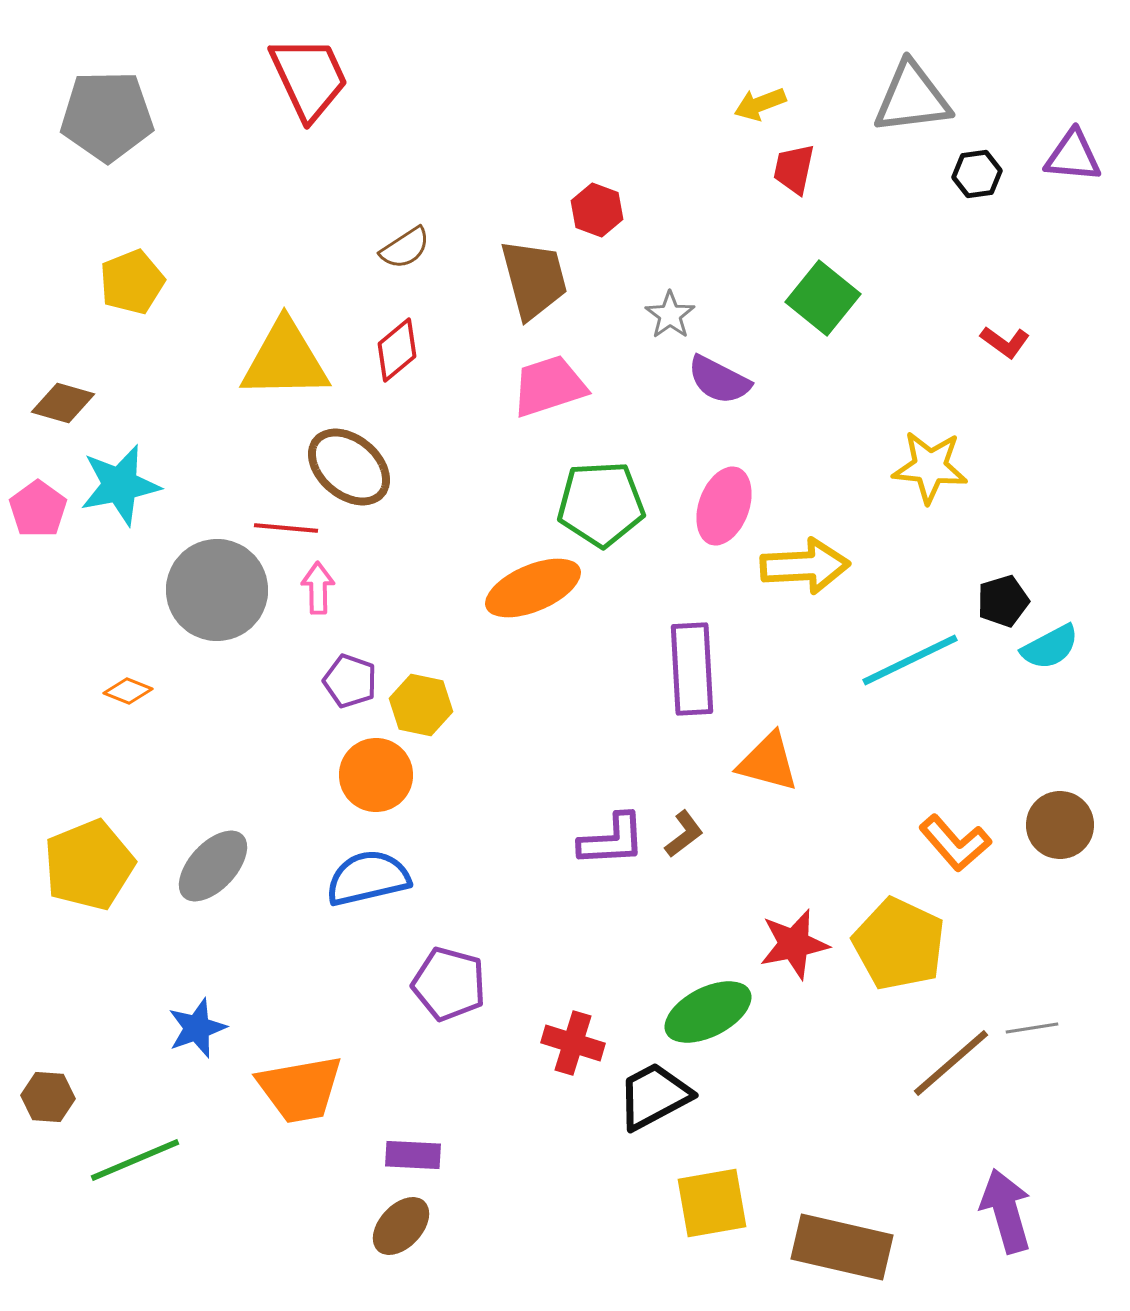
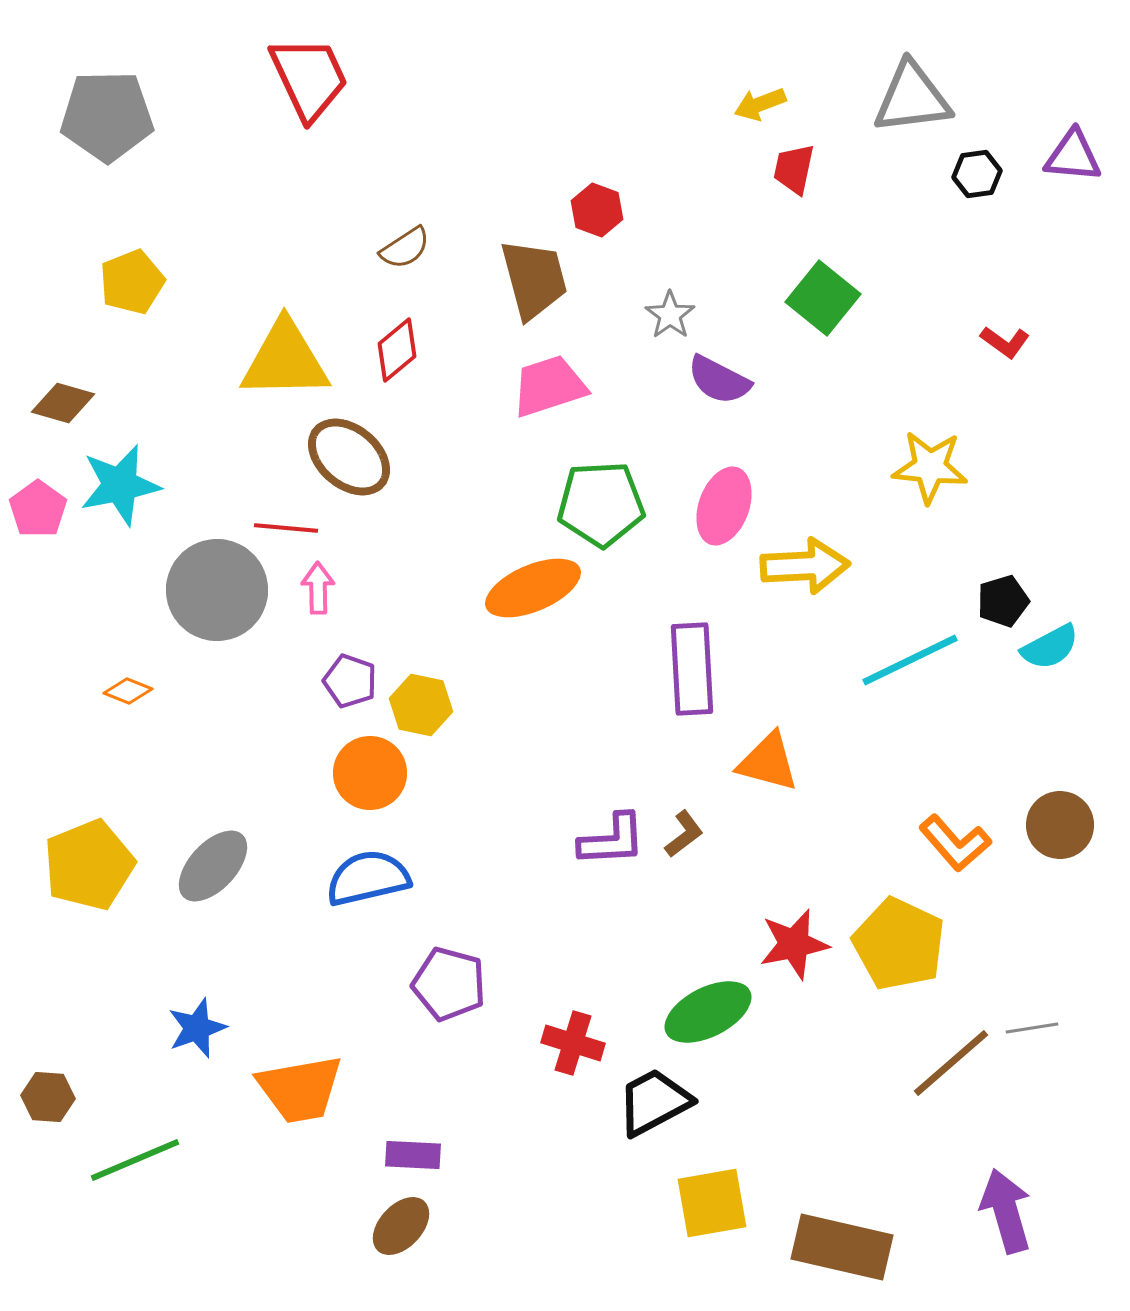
brown ellipse at (349, 467): moved 10 px up
orange circle at (376, 775): moved 6 px left, 2 px up
black trapezoid at (654, 1096): moved 6 px down
